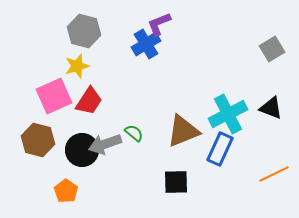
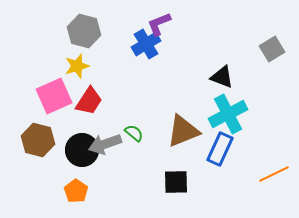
black triangle: moved 49 px left, 31 px up
orange pentagon: moved 10 px right
